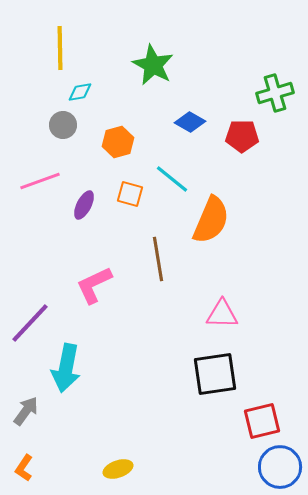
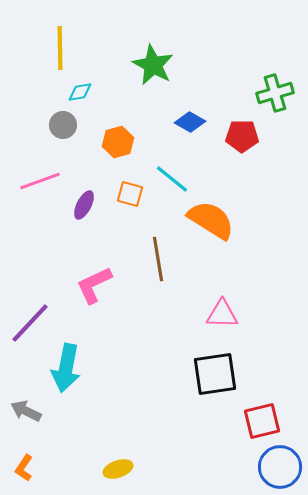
orange semicircle: rotated 81 degrees counterclockwise
gray arrow: rotated 100 degrees counterclockwise
